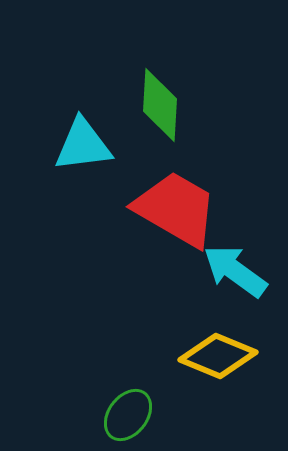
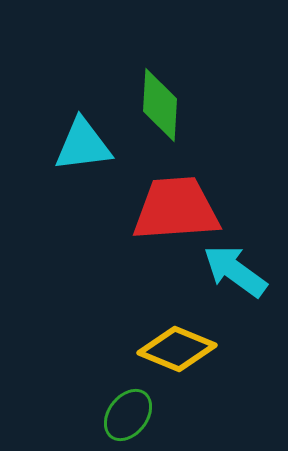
red trapezoid: rotated 34 degrees counterclockwise
yellow diamond: moved 41 px left, 7 px up
